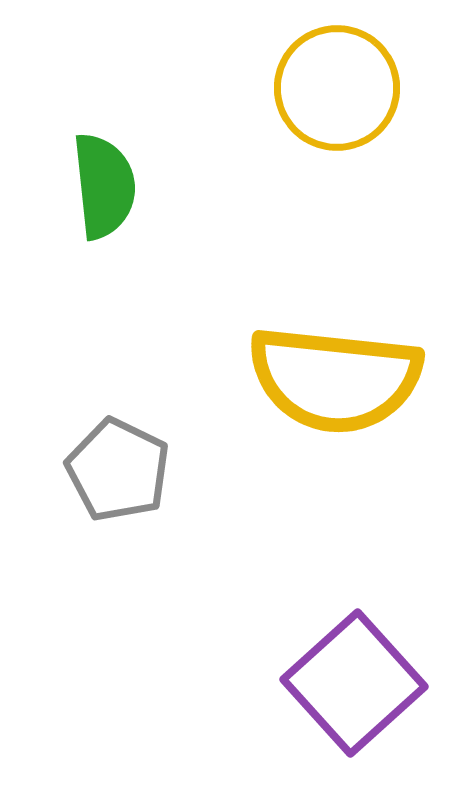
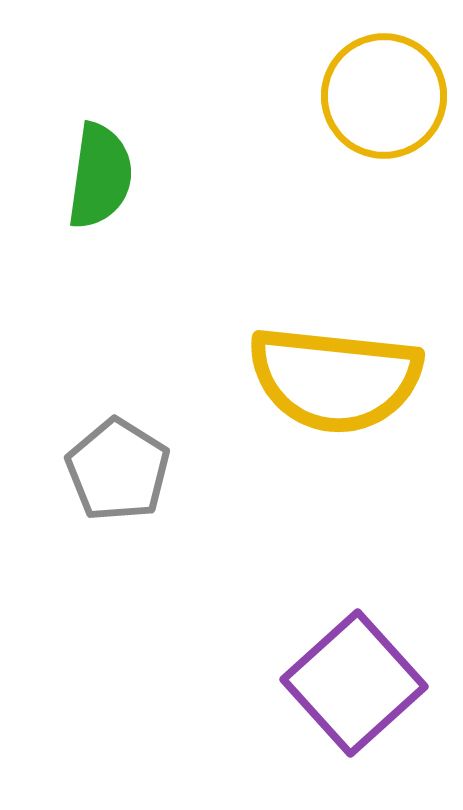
yellow circle: moved 47 px right, 8 px down
green semicircle: moved 4 px left, 10 px up; rotated 14 degrees clockwise
gray pentagon: rotated 6 degrees clockwise
